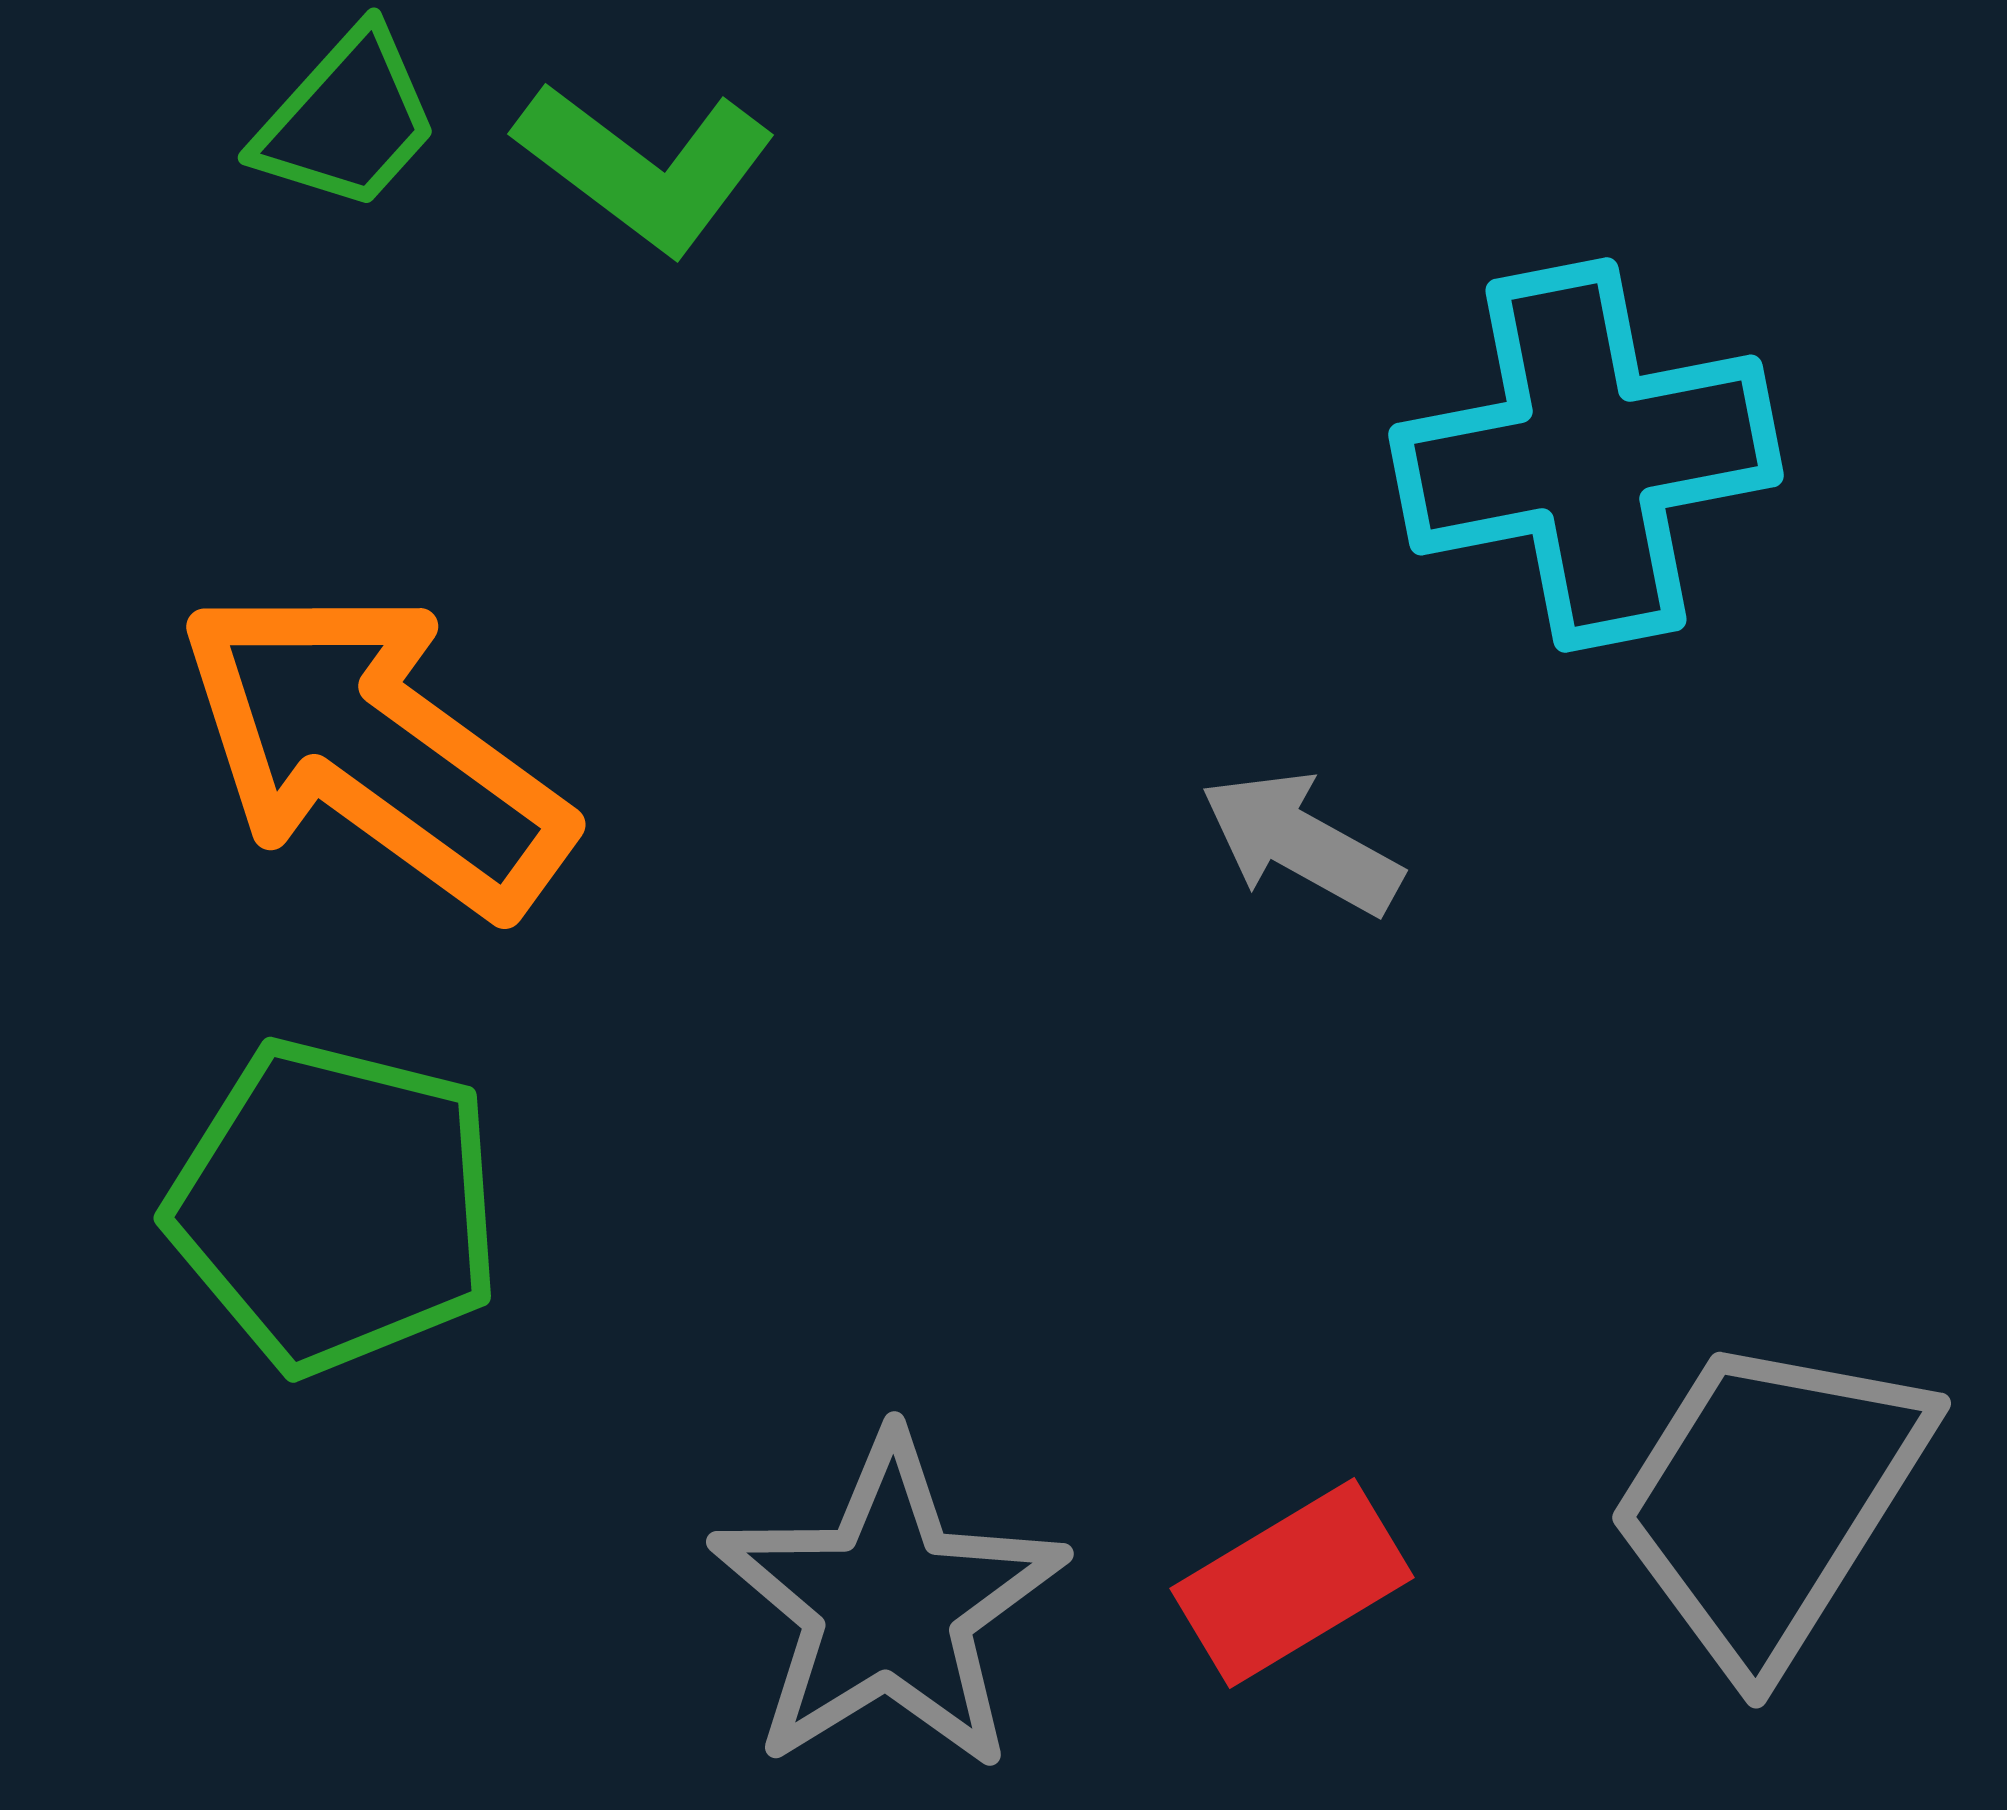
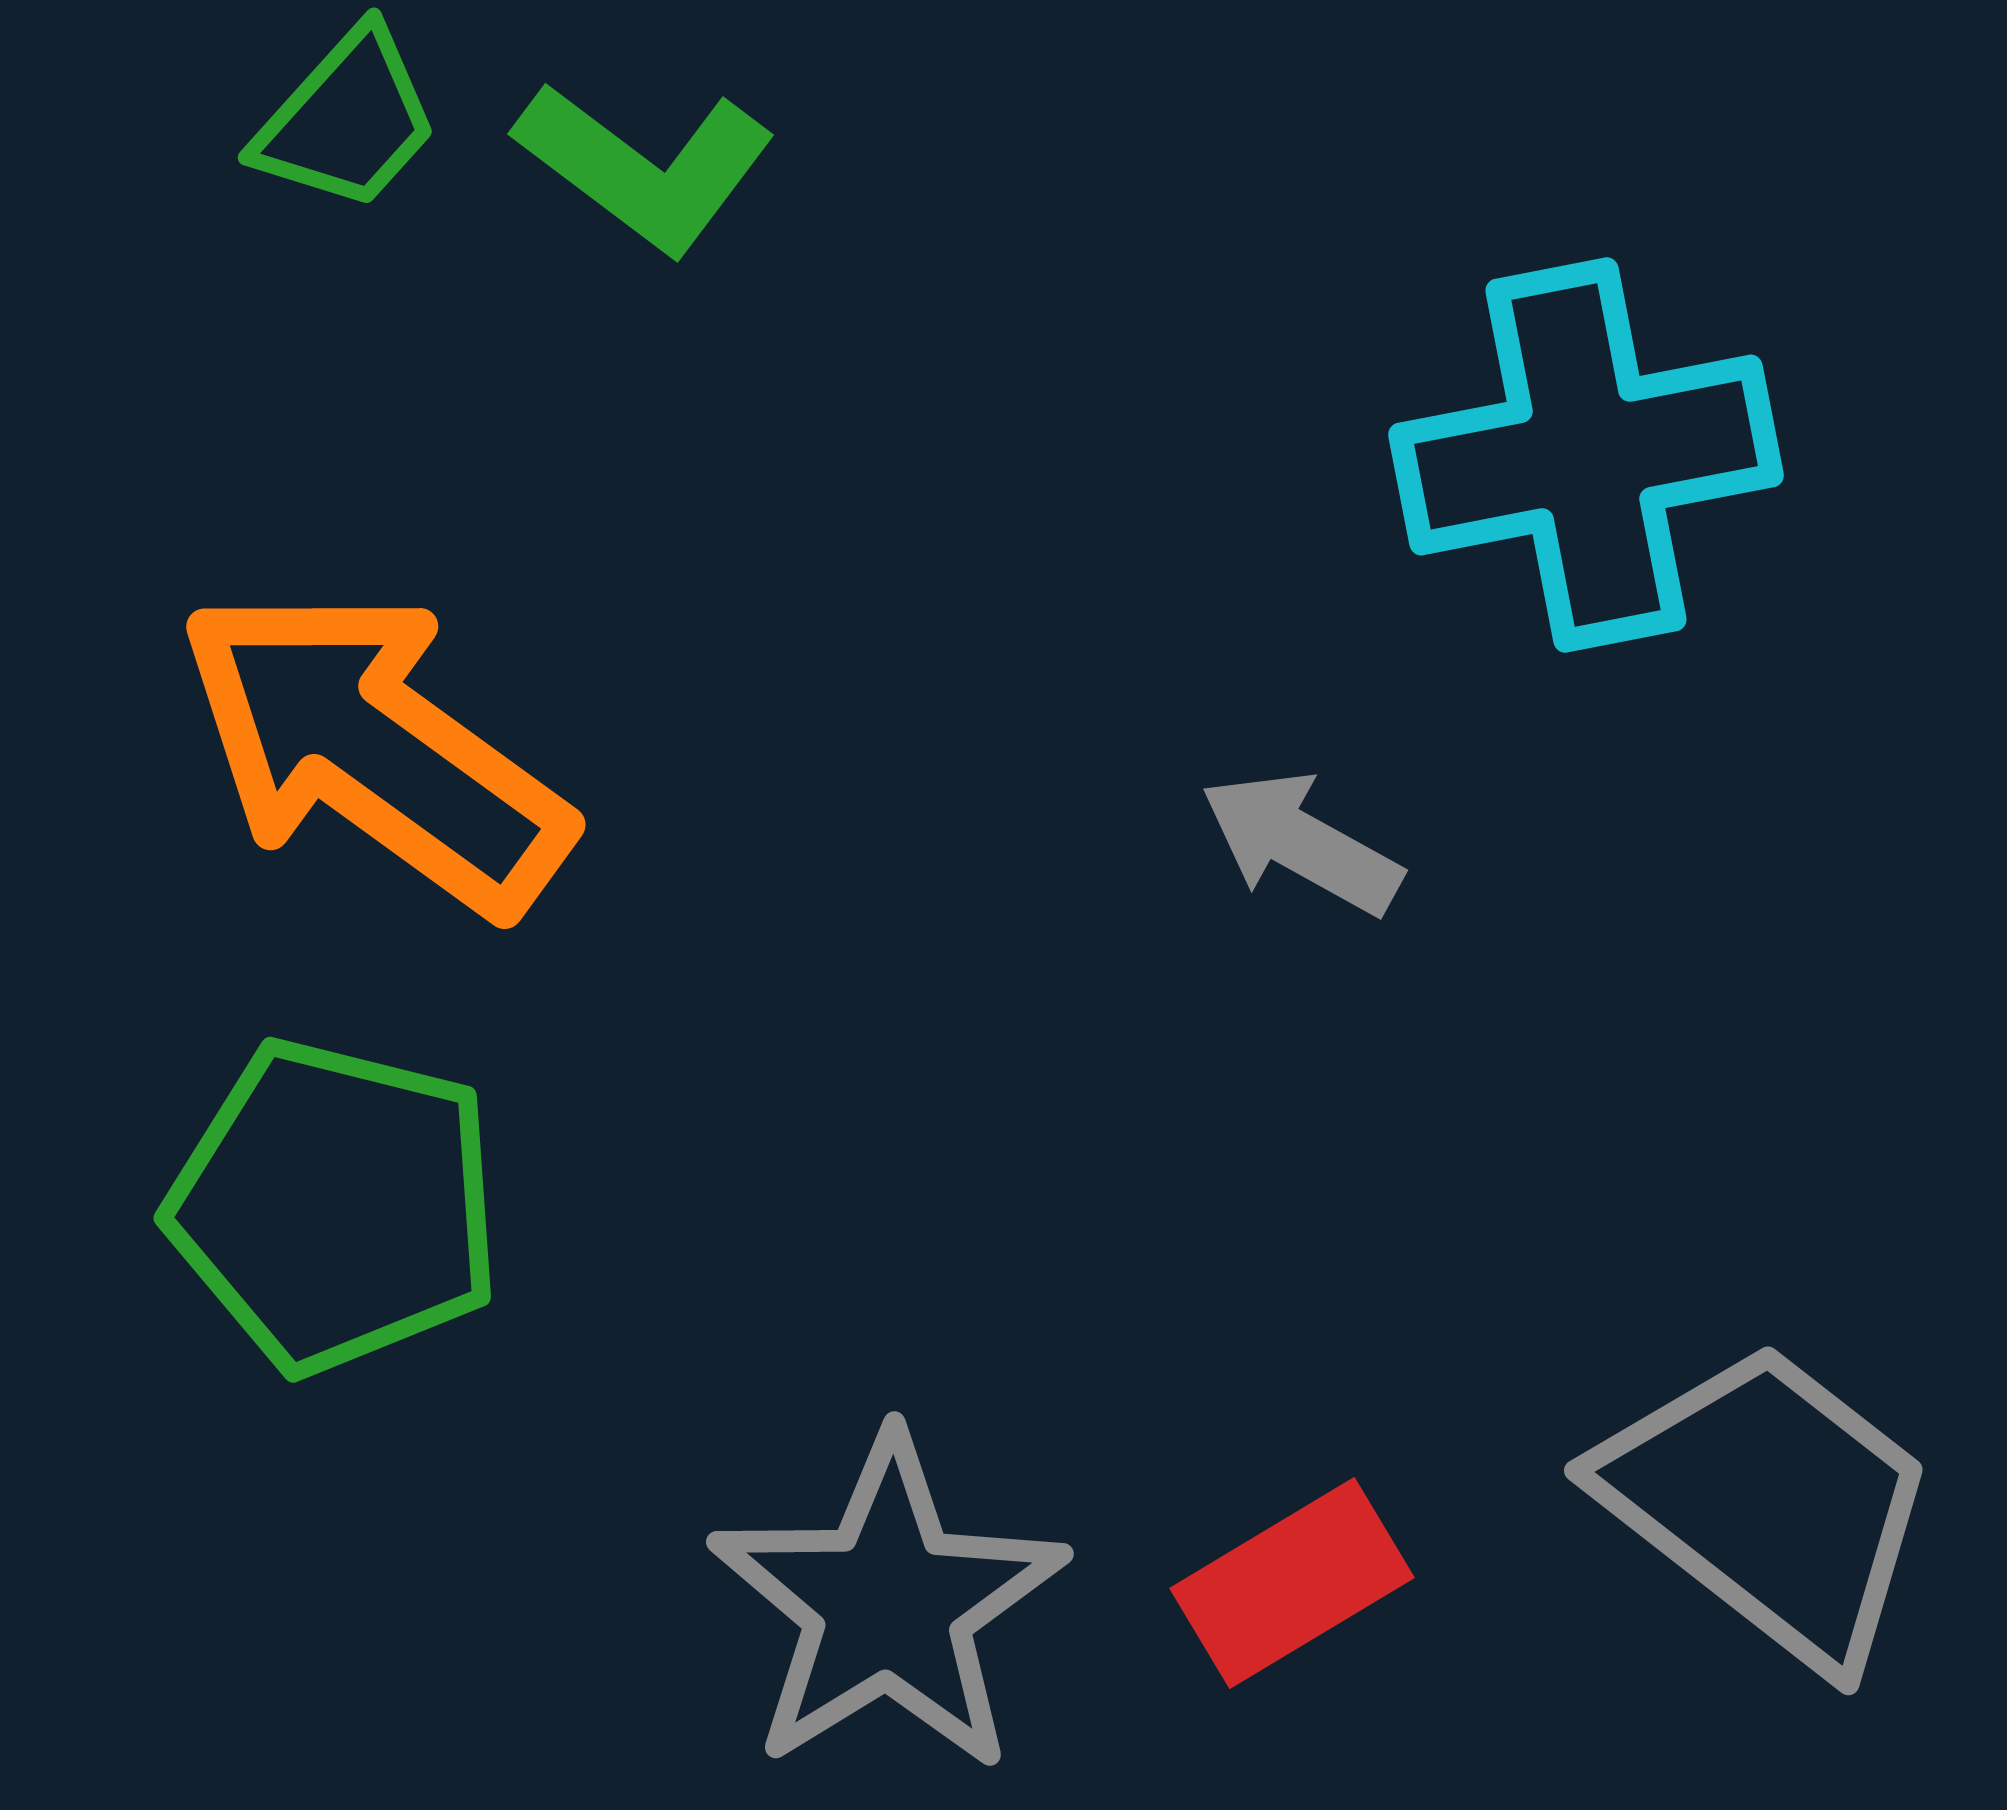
gray trapezoid: moved 3 px down; rotated 96 degrees clockwise
